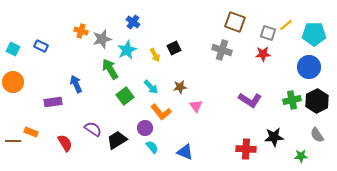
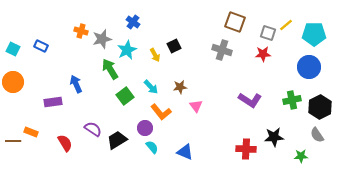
black square: moved 2 px up
black hexagon: moved 3 px right, 6 px down
